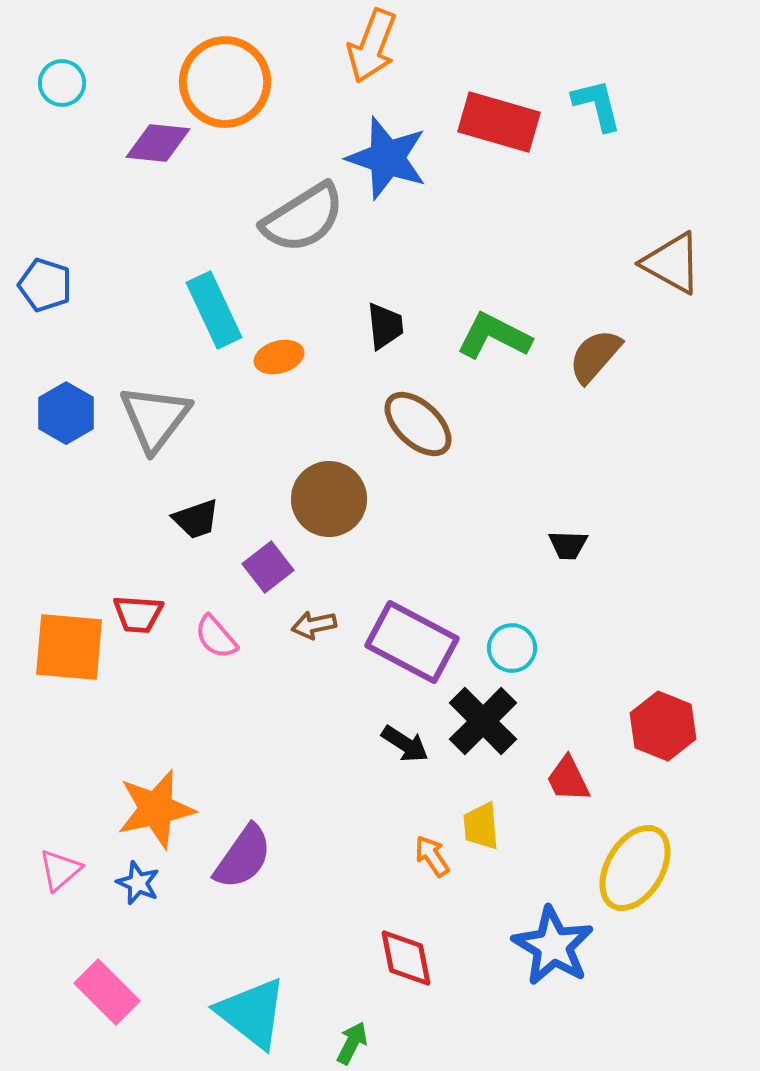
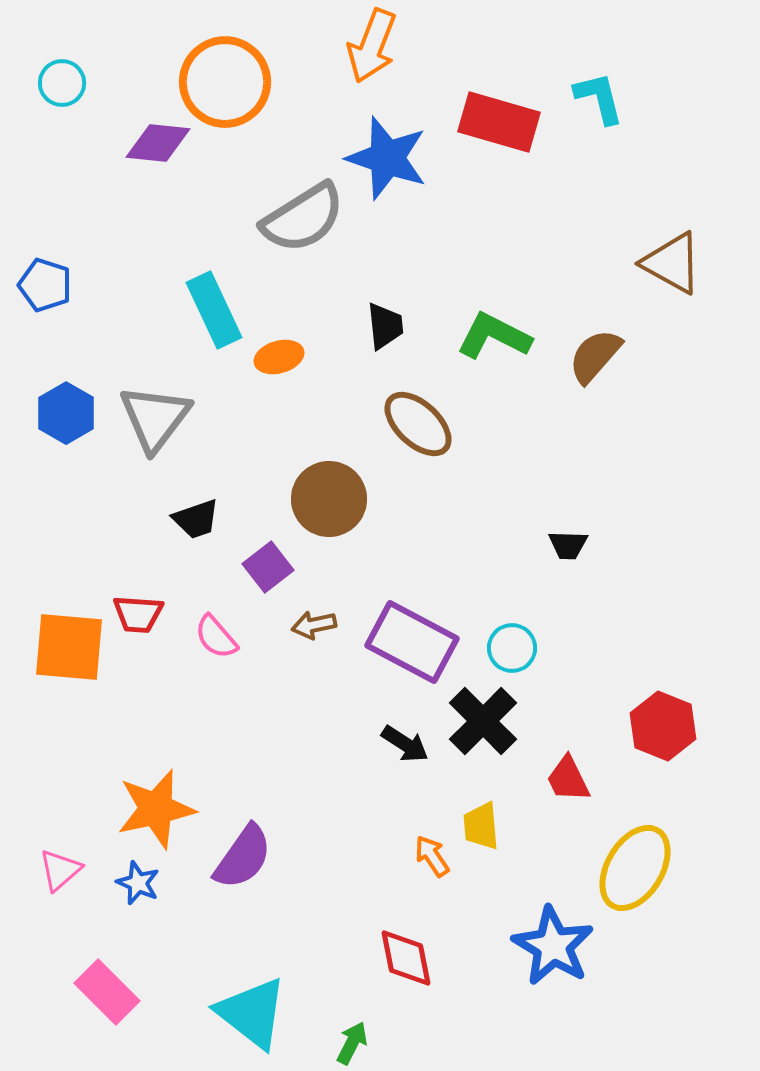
cyan L-shape at (597, 105): moved 2 px right, 7 px up
